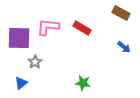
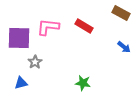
red rectangle: moved 2 px right, 2 px up
blue triangle: rotated 24 degrees clockwise
